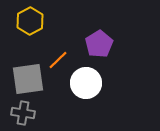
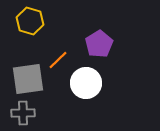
yellow hexagon: rotated 16 degrees counterclockwise
gray cross: rotated 10 degrees counterclockwise
